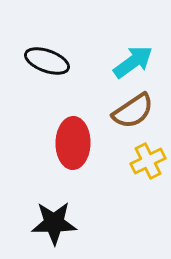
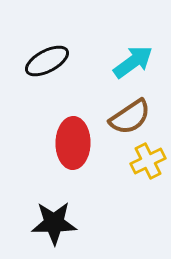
black ellipse: rotated 48 degrees counterclockwise
brown semicircle: moved 3 px left, 6 px down
